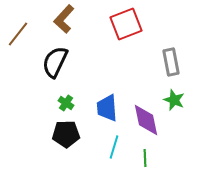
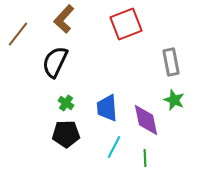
cyan line: rotated 10 degrees clockwise
